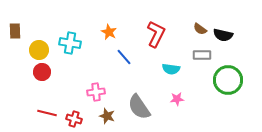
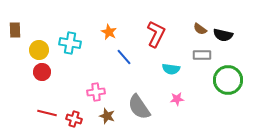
brown rectangle: moved 1 px up
